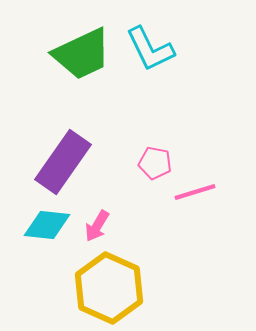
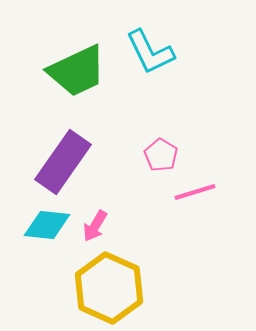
cyan L-shape: moved 3 px down
green trapezoid: moved 5 px left, 17 px down
pink pentagon: moved 6 px right, 8 px up; rotated 20 degrees clockwise
pink arrow: moved 2 px left
